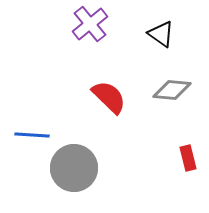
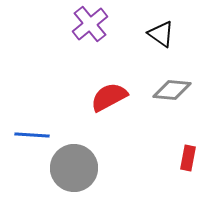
red semicircle: rotated 72 degrees counterclockwise
red rectangle: rotated 25 degrees clockwise
